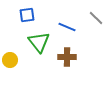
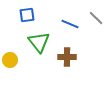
blue line: moved 3 px right, 3 px up
